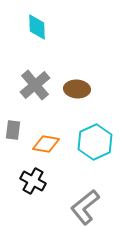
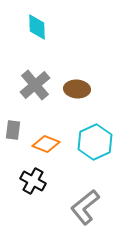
orange diamond: rotated 12 degrees clockwise
